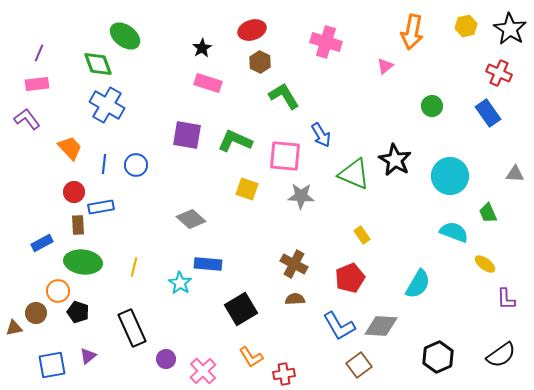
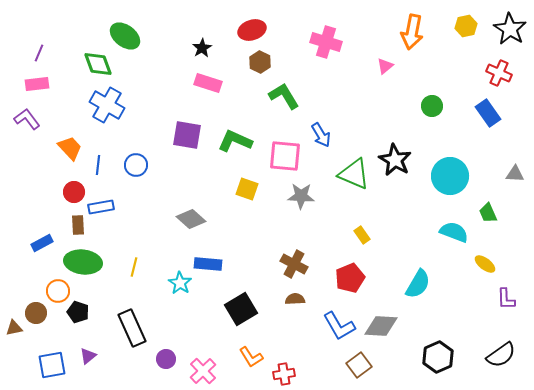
blue line at (104, 164): moved 6 px left, 1 px down
